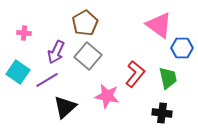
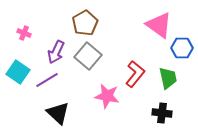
pink cross: rotated 16 degrees clockwise
black triangle: moved 7 px left, 6 px down; rotated 35 degrees counterclockwise
